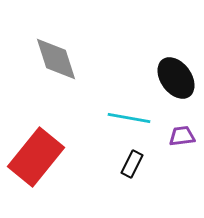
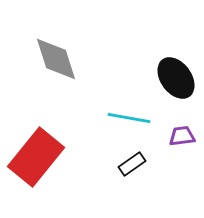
black rectangle: rotated 28 degrees clockwise
